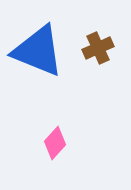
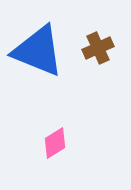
pink diamond: rotated 16 degrees clockwise
